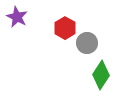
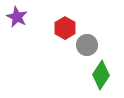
gray circle: moved 2 px down
